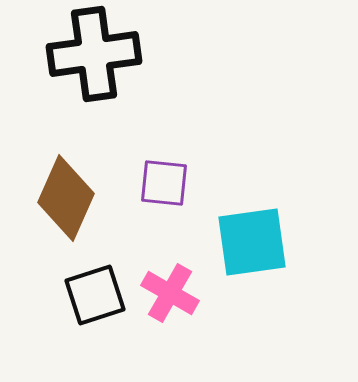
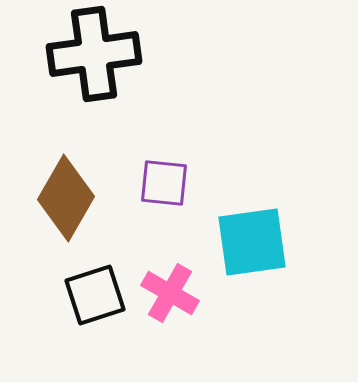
brown diamond: rotated 6 degrees clockwise
